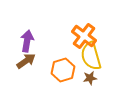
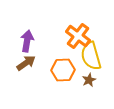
orange cross: moved 6 px left
brown arrow: moved 2 px down
orange hexagon: rotated 15 degrees clockwise
brown star: moved 1 px left, 2 px down; rotated 16 degrees counterclockwise
